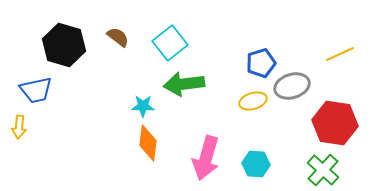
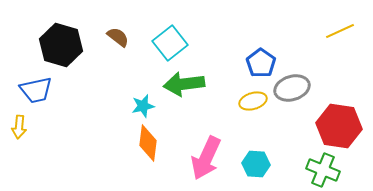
black hexagon: moved 3 px left
yellow line: moved 23 px up
blue pentagon: rotated 20 degrees counterclockwise
gray ellipse: moved 2 px down
cyan star: rotated 15 degrees counterclockwise
red hexagon: moved 4 px right, 3 px down
pink arrow: rotated 9 degrees clockwise
green cross: rotated 20 degrees counterclockwise
